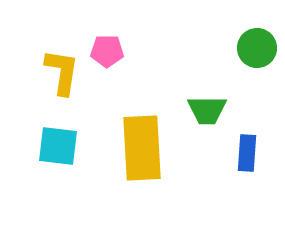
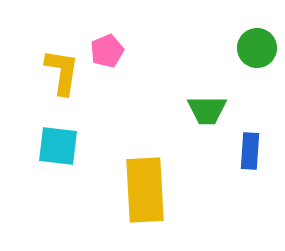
pink pentagon: rotated 24 degrees counterclockwise
yellow rectangle: moved 3 px right, 42 px down
blue rectangle: moved 3 px right, 2 px up
